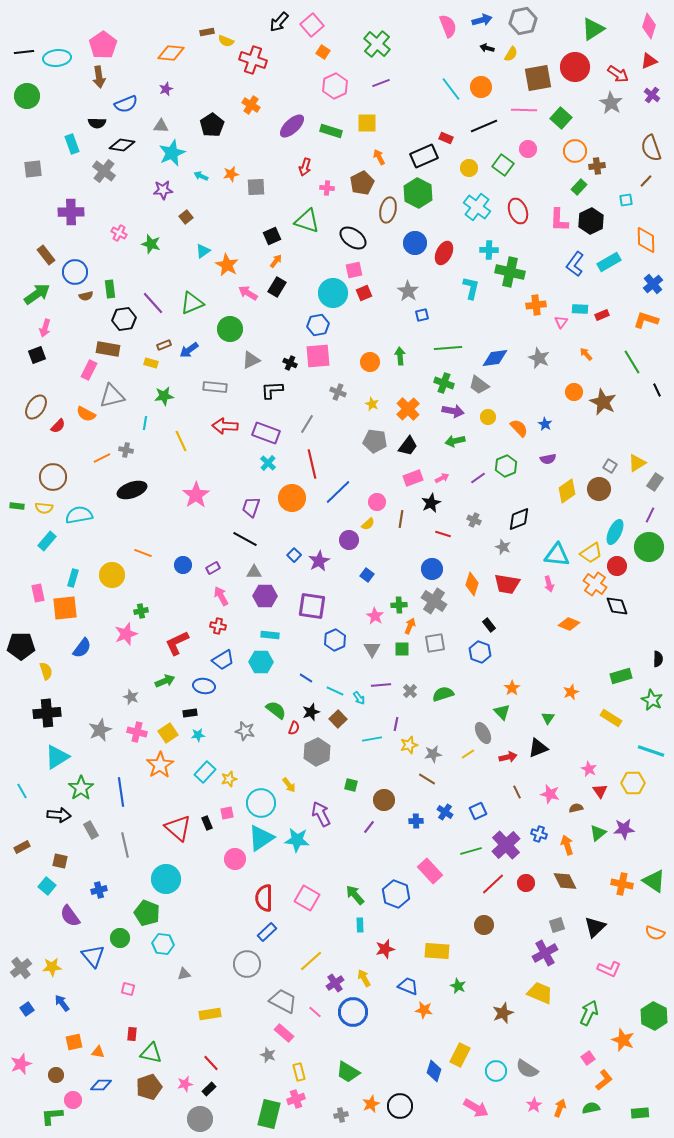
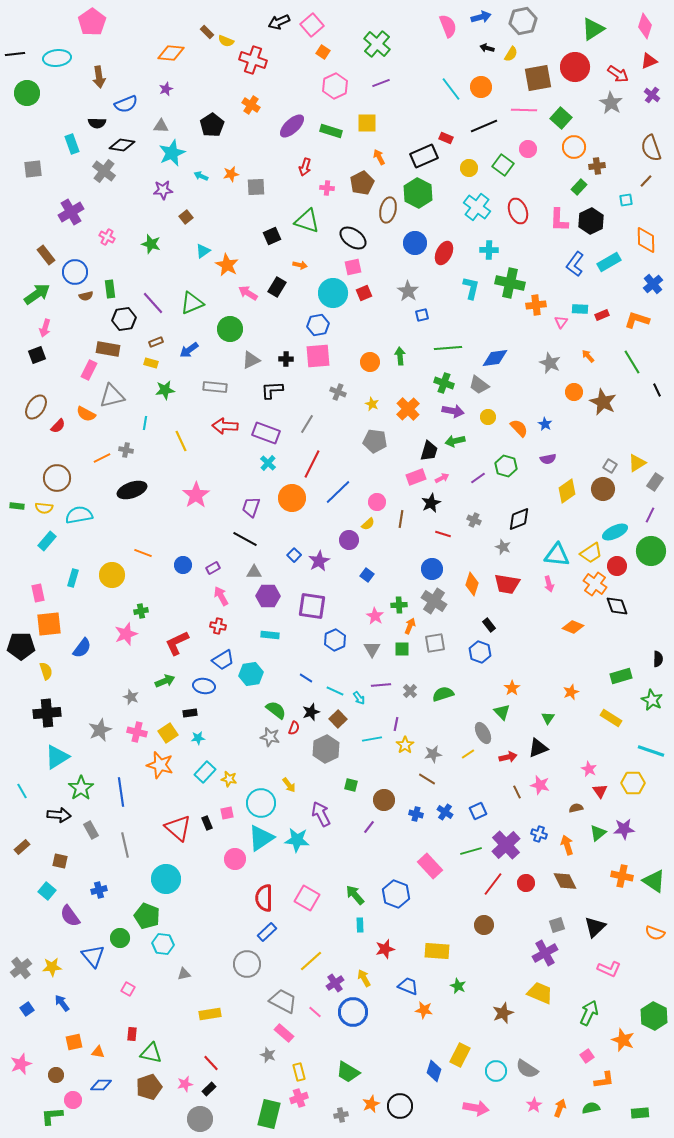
blue arrow at (482, 20): moved 1 px left, 3 px up
black arrow at (279, 22): rotated 25 degrees clockwise
pink diamond at (649, 26): moved 4 px left
brown rectangle at (207, 32): rotated 56 degrees clockwise
pink pentagon at (103, 45): moved 11 px left, 23 px up
black line at (24, 52): moved 9 px left, 2 px down
green circle at (27, 96): moved 3 px up
orange circle at (575, 151): moved 1 px left, 4 px up
purple cross at (71, 212): rotated 30 degrees counterclockwise
pink cross at (119, 233): moved 12 px left, 4 px down
orange arrow at (276, 261): moved 24 px right, 4 px down; rotated 64 degrees clockwise
pink square at (354, 270): moved 1 px left, 3 px up
green cross at (510, 272): moved 11 px down
orange L-shape at (646, 320): moved 9 px left
brown rectangle at (164, 345): moved 8 px left, 3 px up
orange arrow at (586, 354): moved 2 px right, 2 px down
gray star at (539, 358): moved 11 px right, 5 px down
black cross at (290, 363): moved 4 px left, 4 px up; rotated 24 degrees counterclockwise
green star at (164, 396): moved 1 px right, 6 px up
black trapezoid at (408, 446): moved 21 px right, 5 px down; rotated 20 degrees counterclockwise
red line at (312, 464): rotated 40 degrees clockwise
green hexagon at (506, 466): rotated 20 degrees counterclockwise
brown circle at (53, 477): moved 4 px right, 1 px down
pink rectangle at (413, 478): moved 3 px right, 1 px up
brown circle at (599, 489): moved 4 px right
cyan ellipse at (615, 532): rotated 40 degrees clockwise
green circle at (649, 547): moved 2 px right, 4 px down
purple hexagon at (265, 596): moved 3 px right
orange square at (65, 608): moved 16 px left, 16 px down
orange diamond at (569, 624): moved 4 px right, 3 px down
cyan hexagon at (261, 662): moved 10 px left, 12 px down; rotated 10 degrees counterclockwise
gray star at (245, 731): moved 25 px right, 6 px down
cyan star at (198, 735): moved 3 px down
yellow star at (409, 745): moved 4 px left; rotated 18 degrees counterclockwise
gray hexagon at (317, 752): moved 9 px right, 3 px up
orange star at (160, 765): rotated 24 degrees counterclockwise
yellow star at (229, 779): rotated 28 degrees clockwise
pink star at (550, 794): moved 10 px left, 9 px up
blue cross at (416, 821): moved 7 px up; rotated 16 degrees clockwise
brown rectangle at (22, 847): rotated 14 degrees counterclockwise
pink rectangle at (430, 871): moved 5 px up
red line at (493, 884): rotated 10 degrees counterclockwise
orange cross at (622, 884): moved 8 px up
cyan square at (47, 886): moved 5 px down
green pentagon at (147, 913): moved 3 px down
pink square at (128, 989): rotated 16 degrees clockwise
pink square at (588, 1058): moved 1 px left, 2 px up
orange L-shape at (604, 1080): rotated 30 degrees clockwise
pink cross at (296, 1099): moved 3 px right, 1 px up
pink arrow at (476, 1108): rotated 20 degrees counterclockwise
